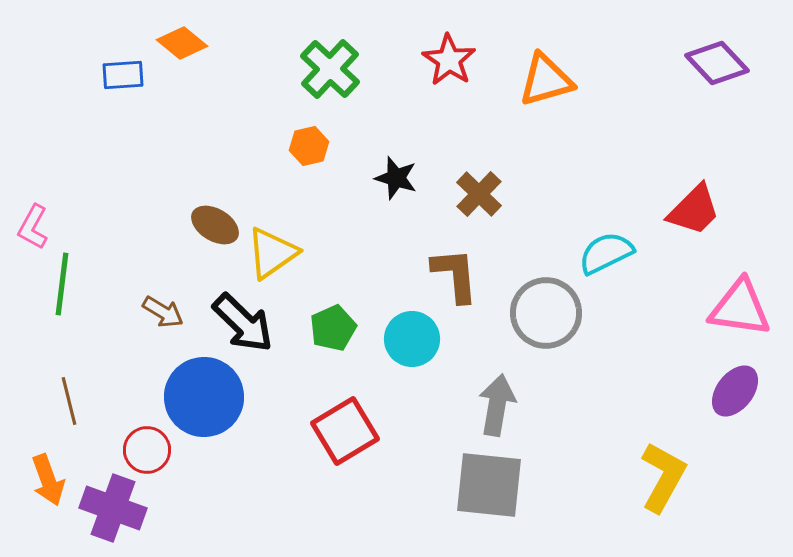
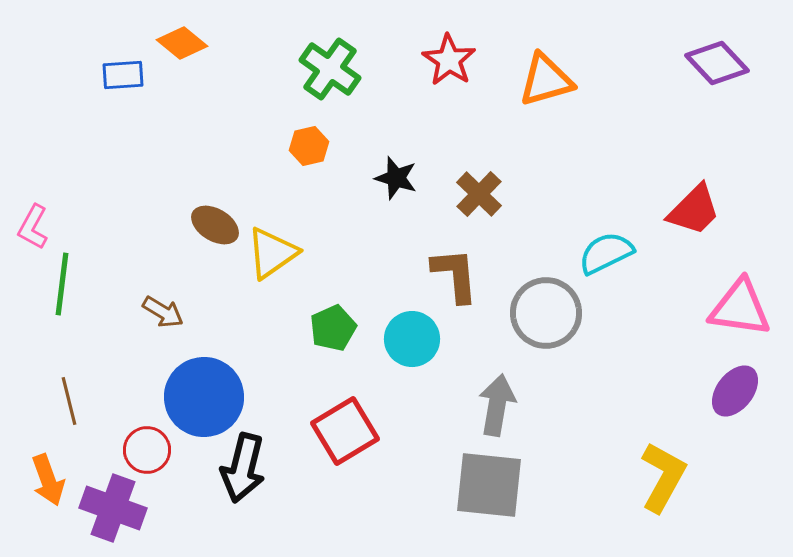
green cross: rotated 8 degrees counterclockwise
black arrow: moved 145 px down; rotated 60 degrees clockwise
